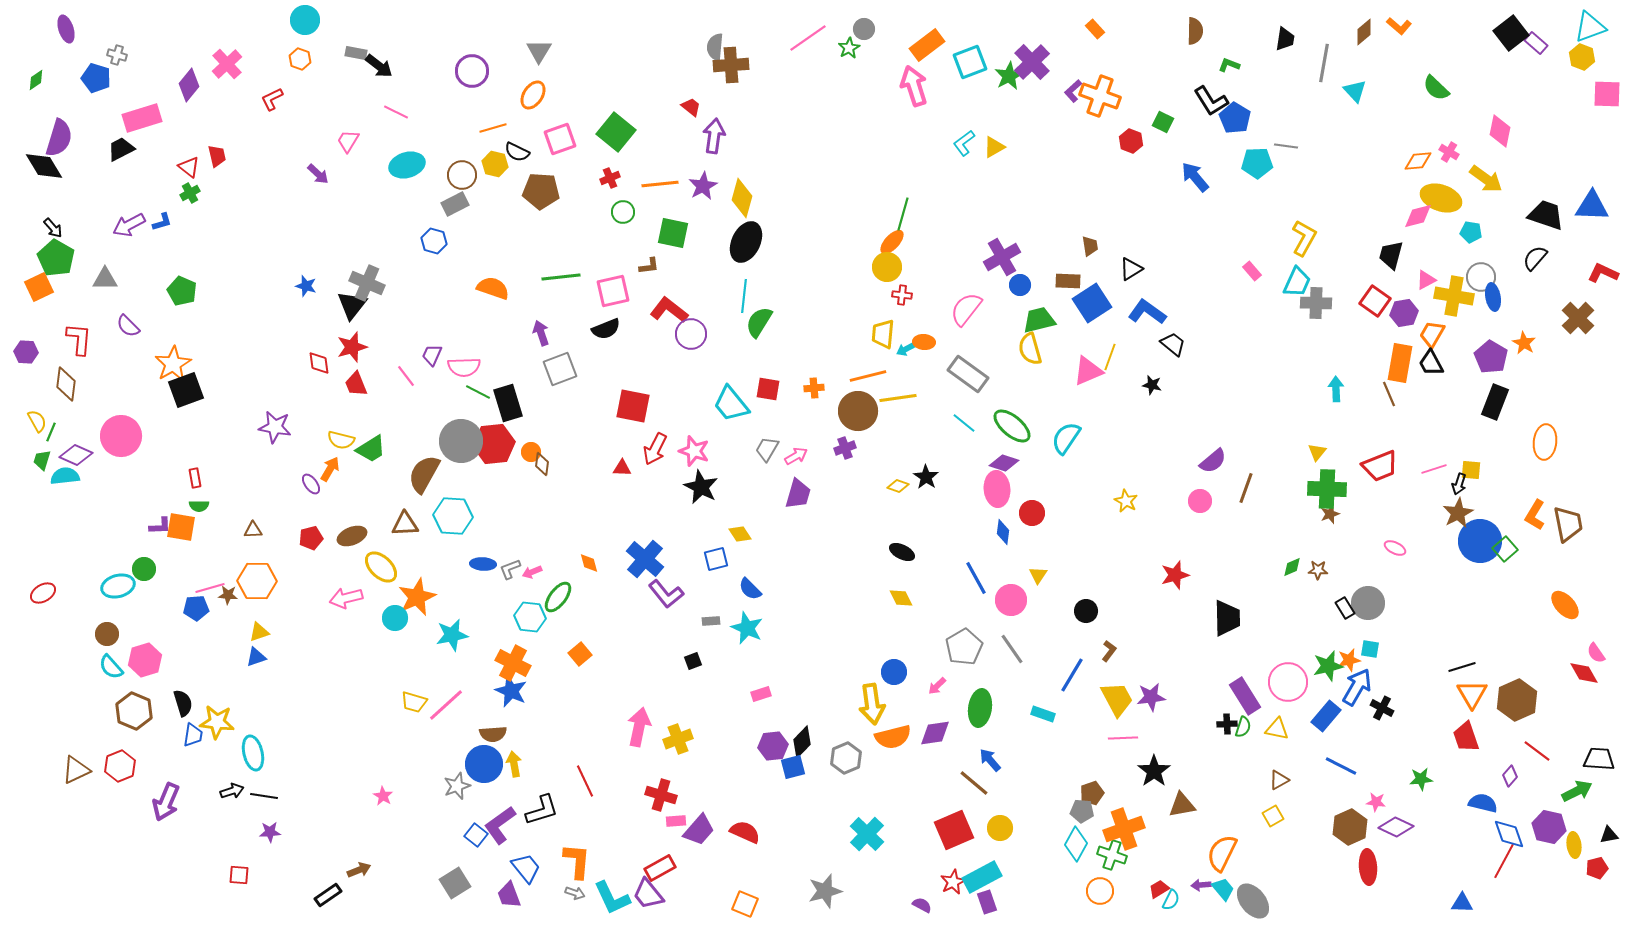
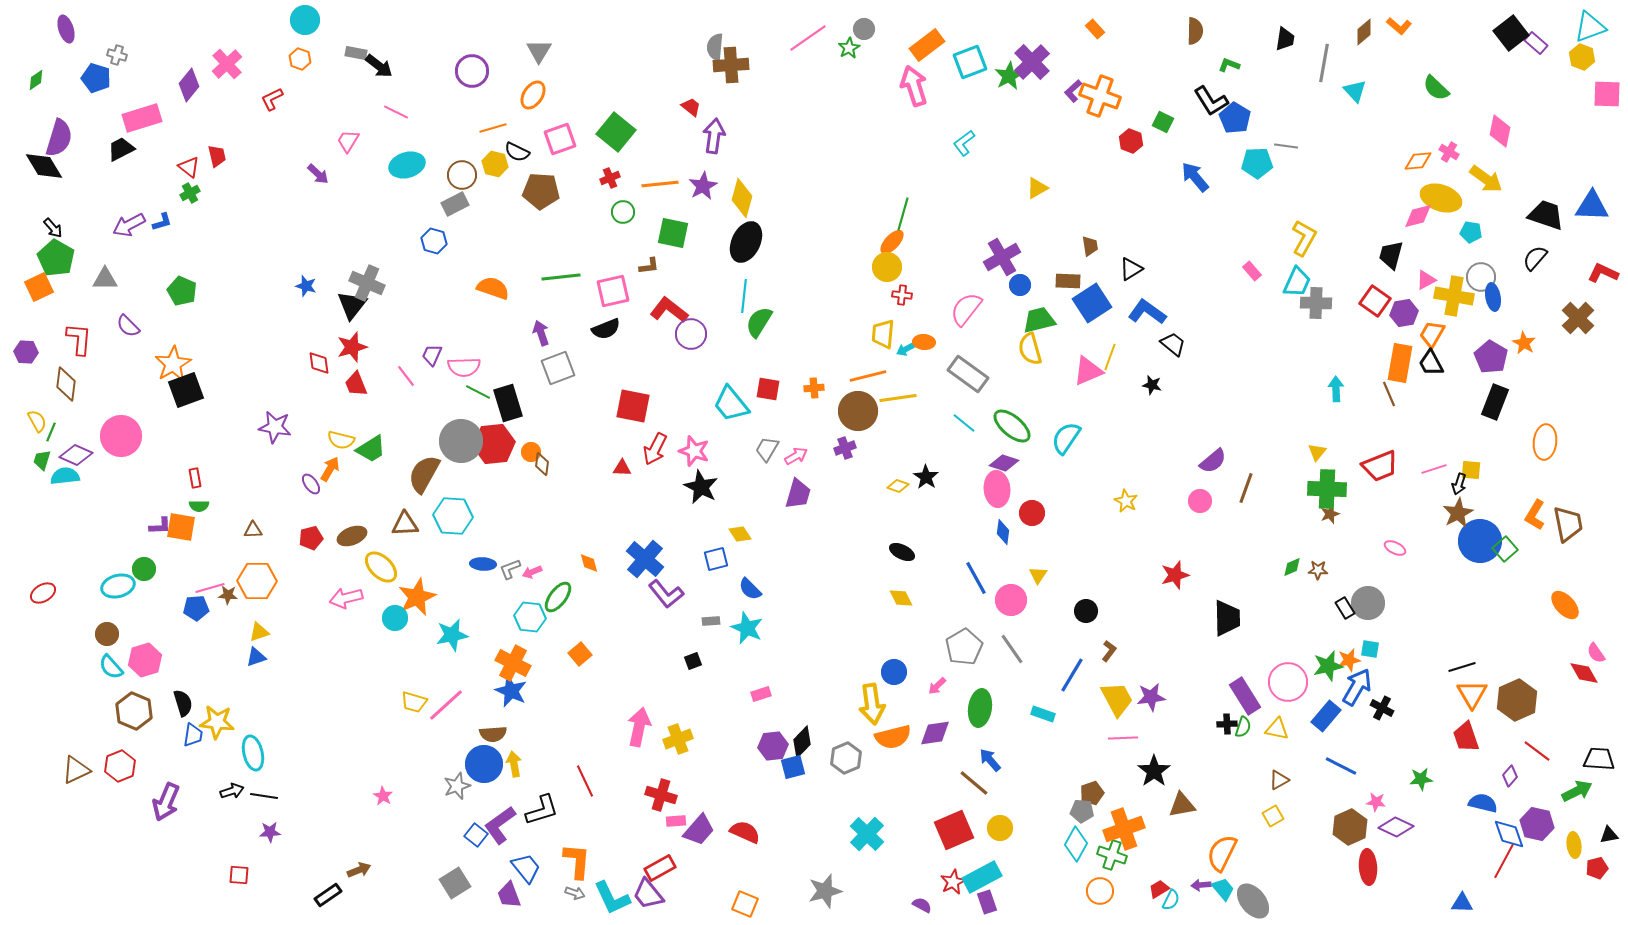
yellow triangle at (994, 147): moved 43 px right, 41 px down
gray square at (560, 369): moved 2 px left, 1 px up
purple hexagon at (1549, 827): moved 12 px left, 3 px up
